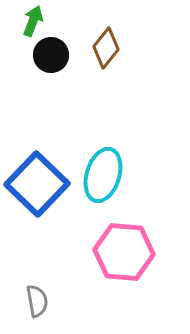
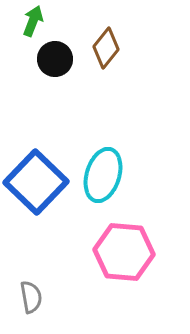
black circle: moved 4 px right, 4 px down
blue square: moved 1 px left, 2 px up
gray semicircle: moved 6 px left, 4 px up
